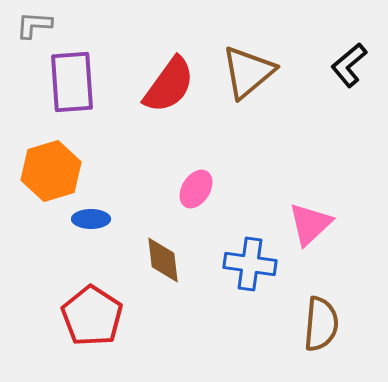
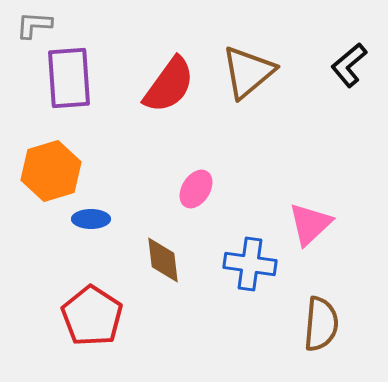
purple rectangle: moved 3 px left, 4 px up
